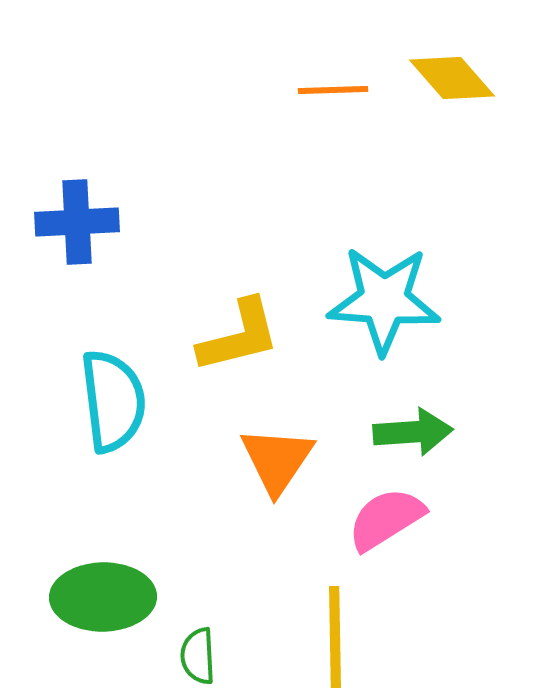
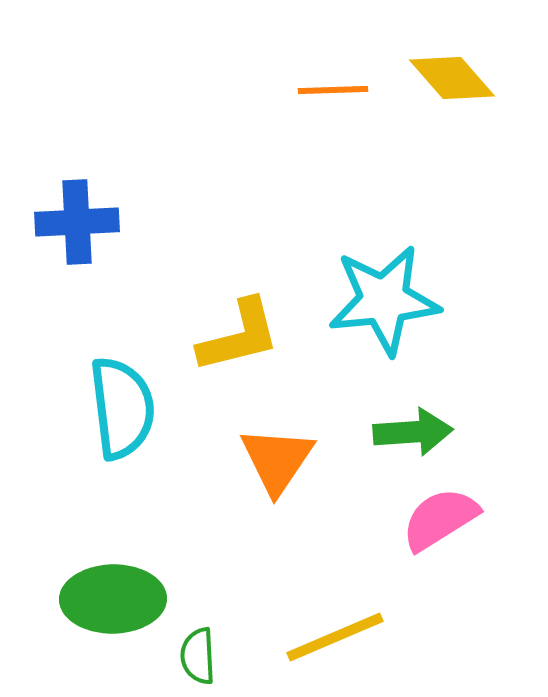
cyan star: rotated 10 degrees counterclockwise
cyan semicircle: moved 9 px right, 7 px down
pink semicircle: moved 54 px right
green ellipse: moved 10 px right, 2 px down
yellow line: rotated 68 degrees clockwise
